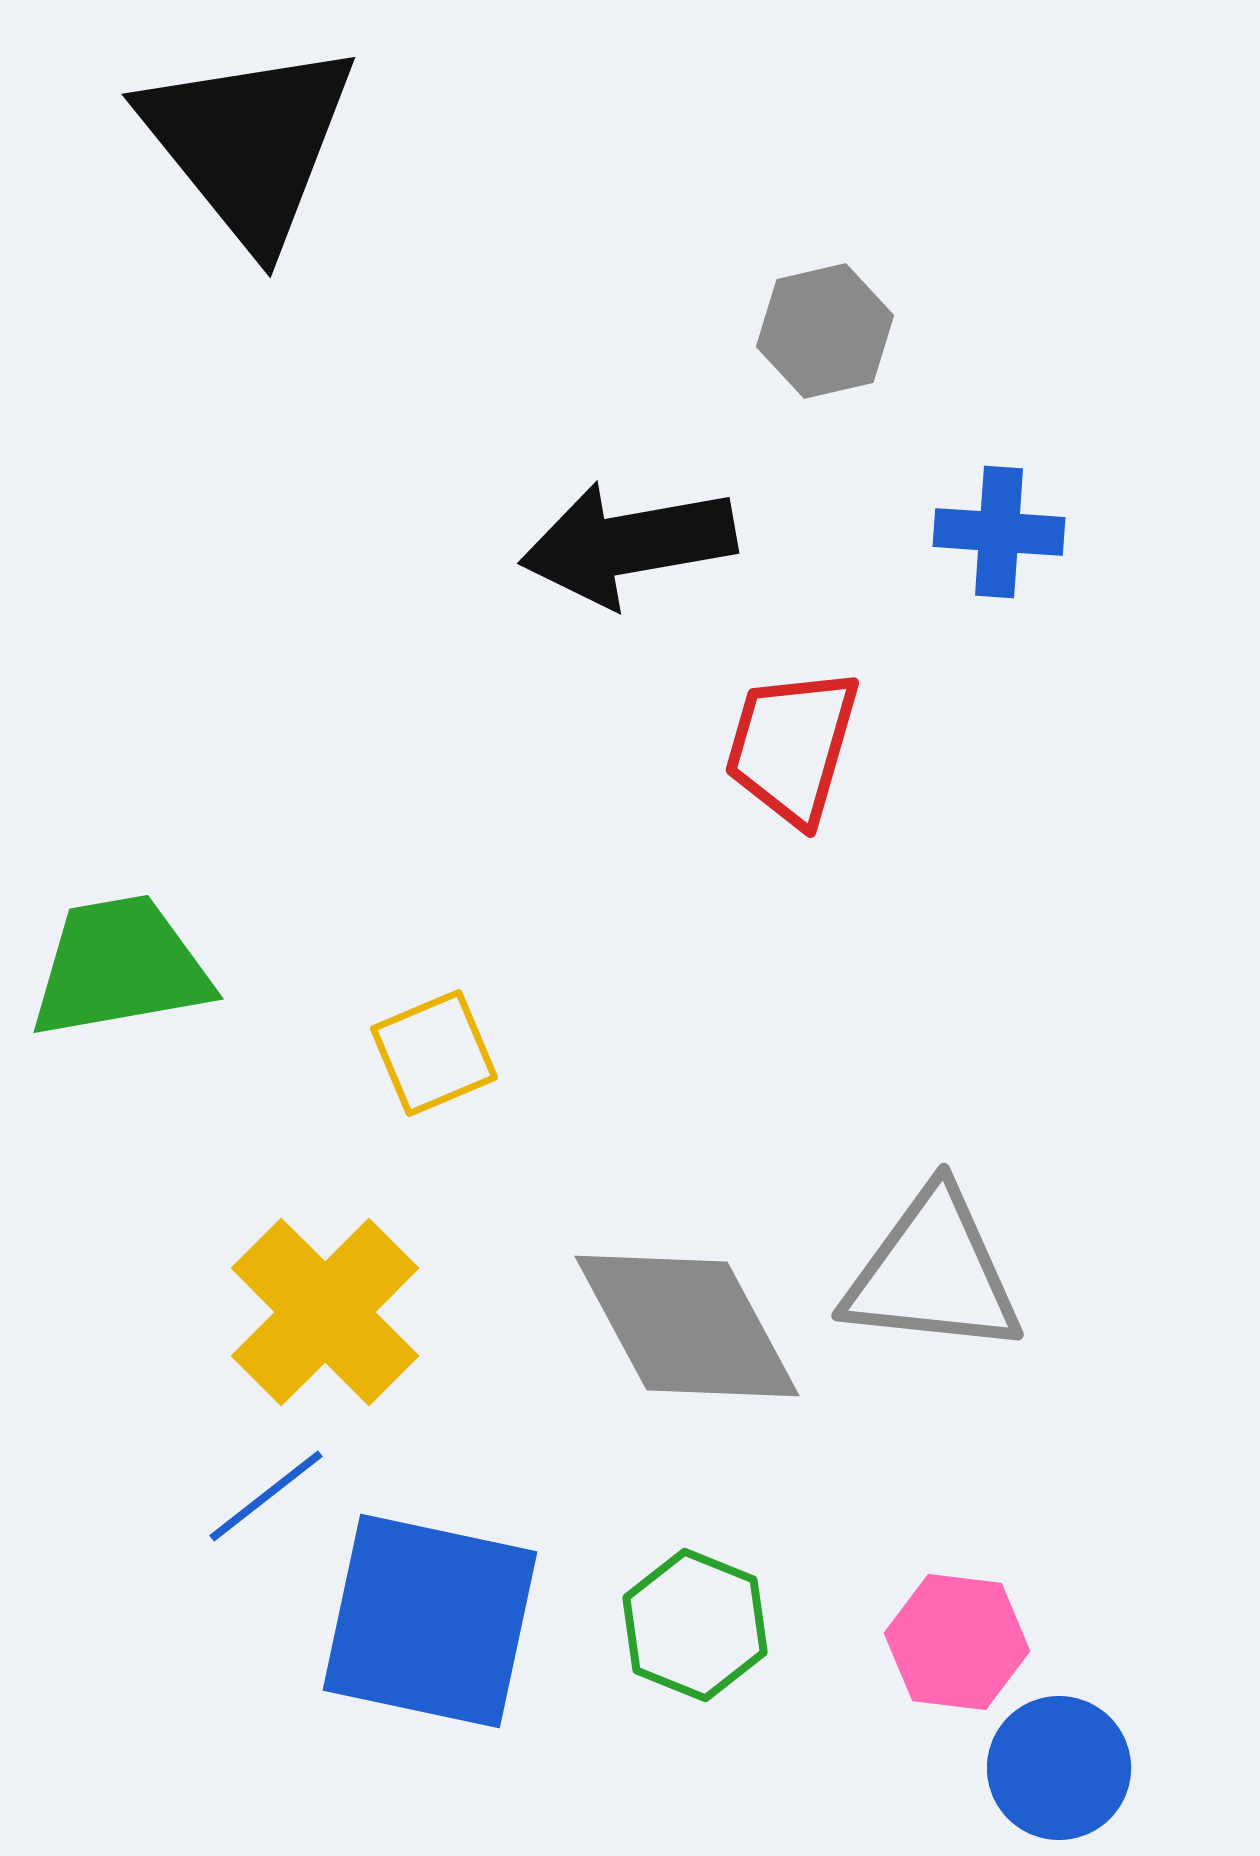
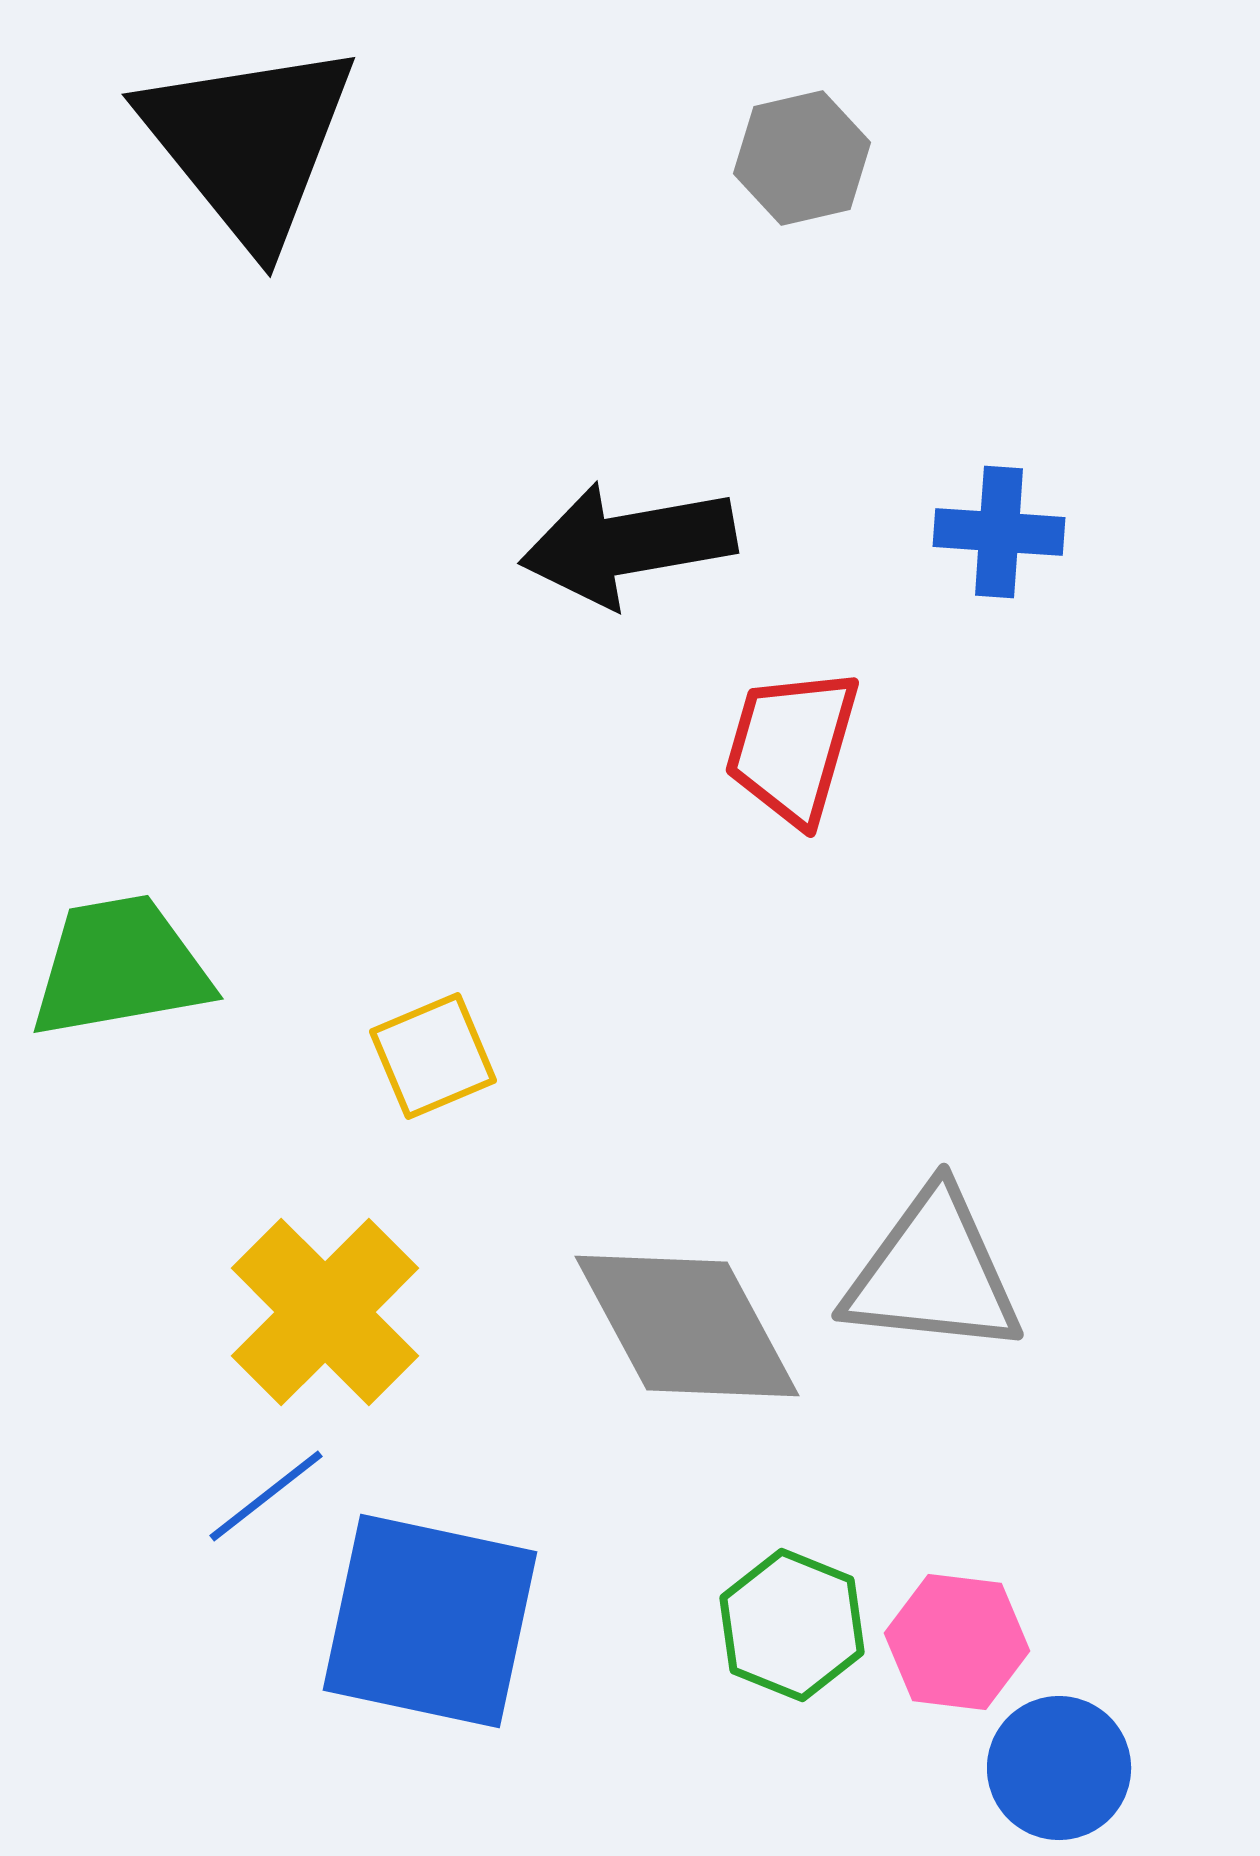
gray hexagon: moved 23 px left, 173 px up
yellow square: moved 1 px left, 3 px down
green hexagon: moved 97 px right
